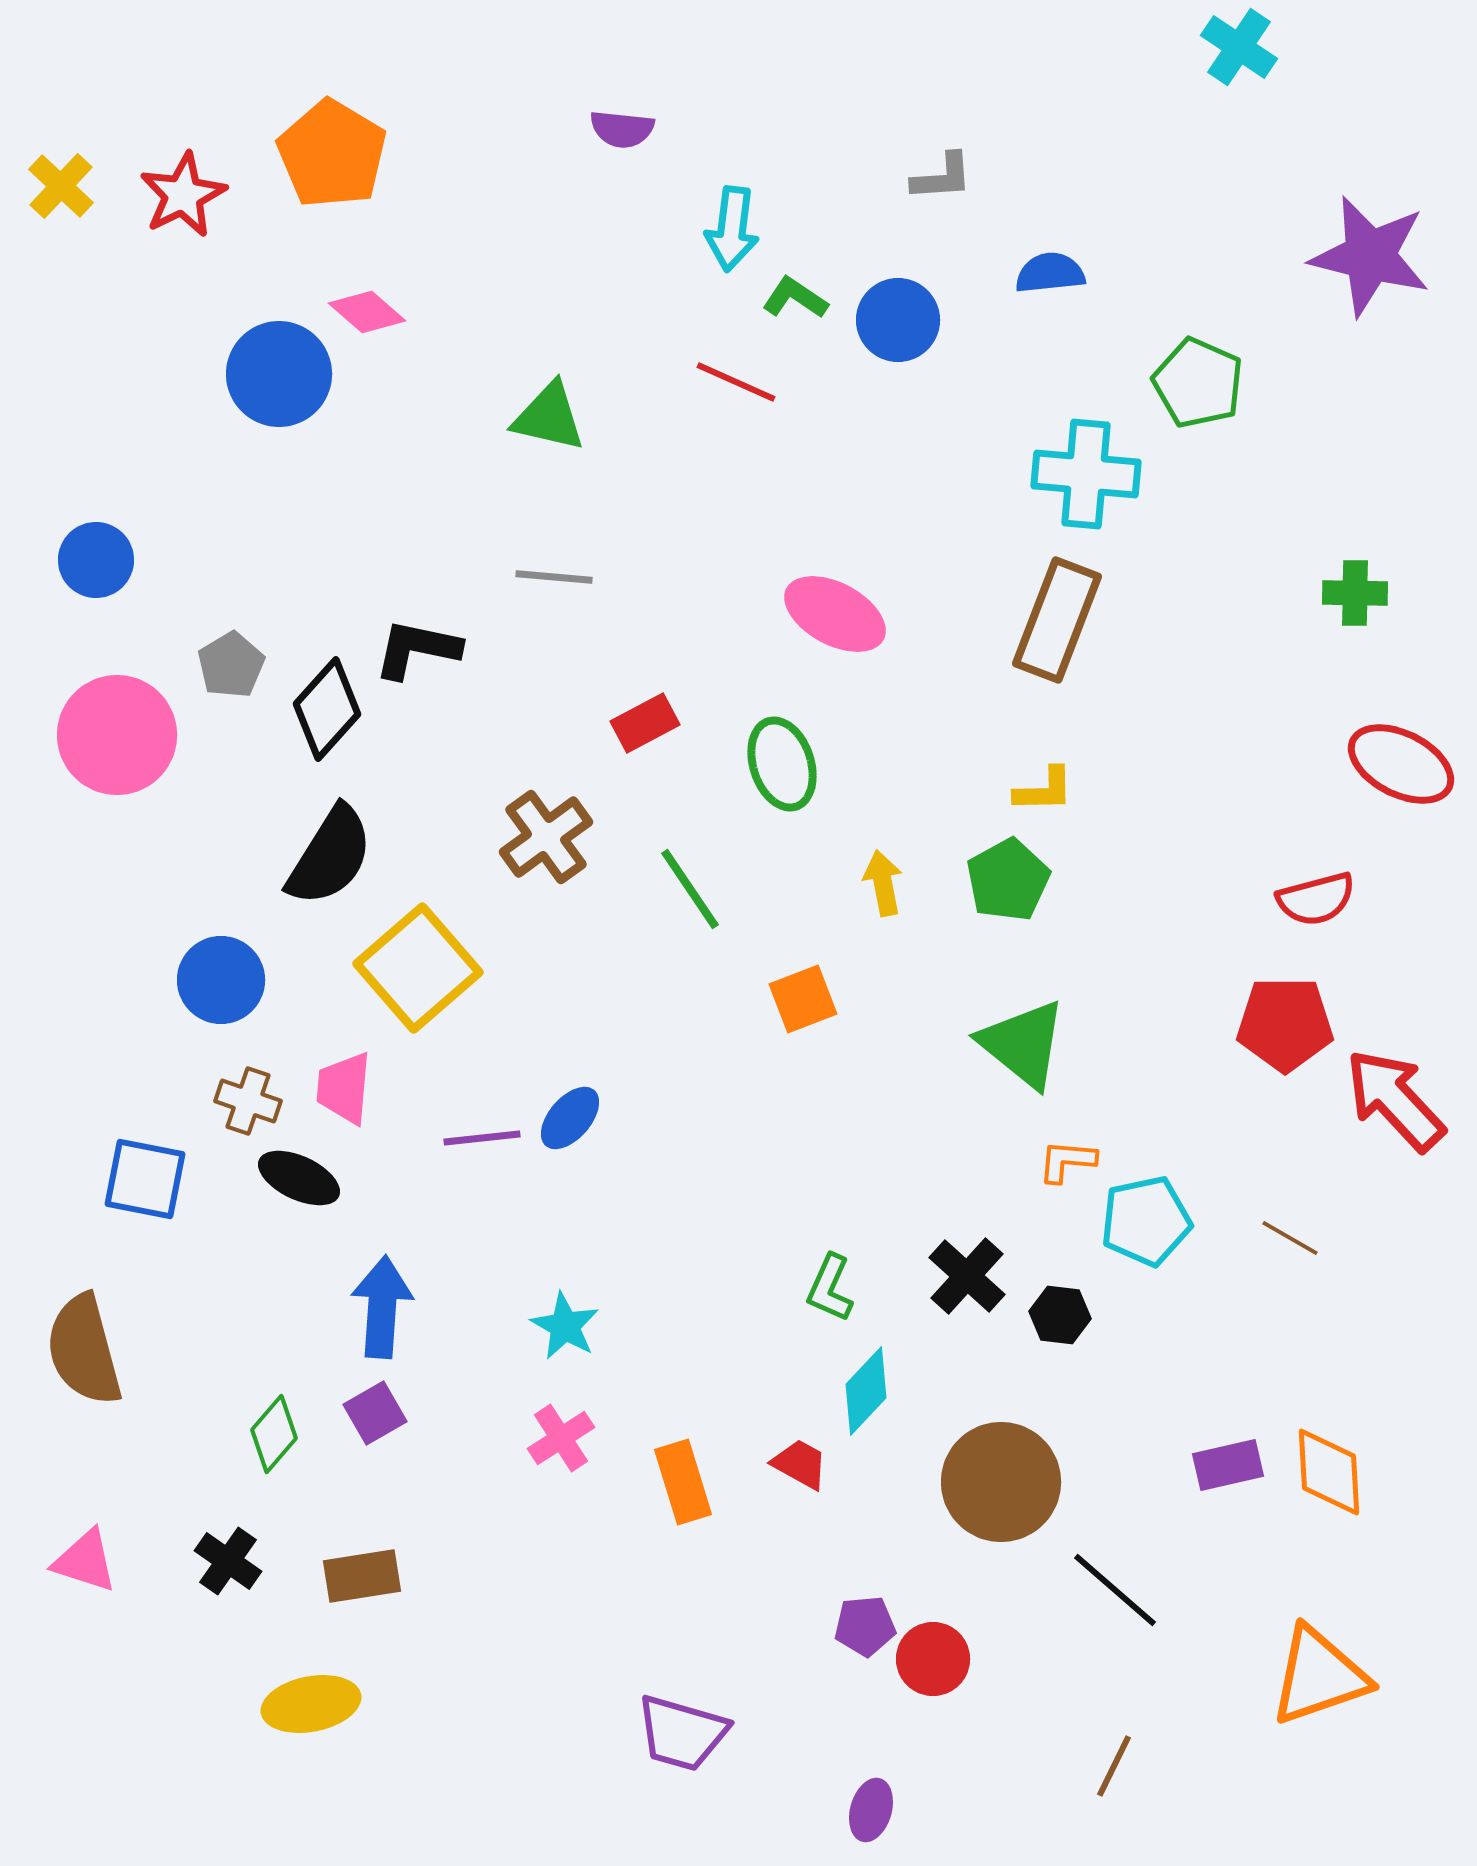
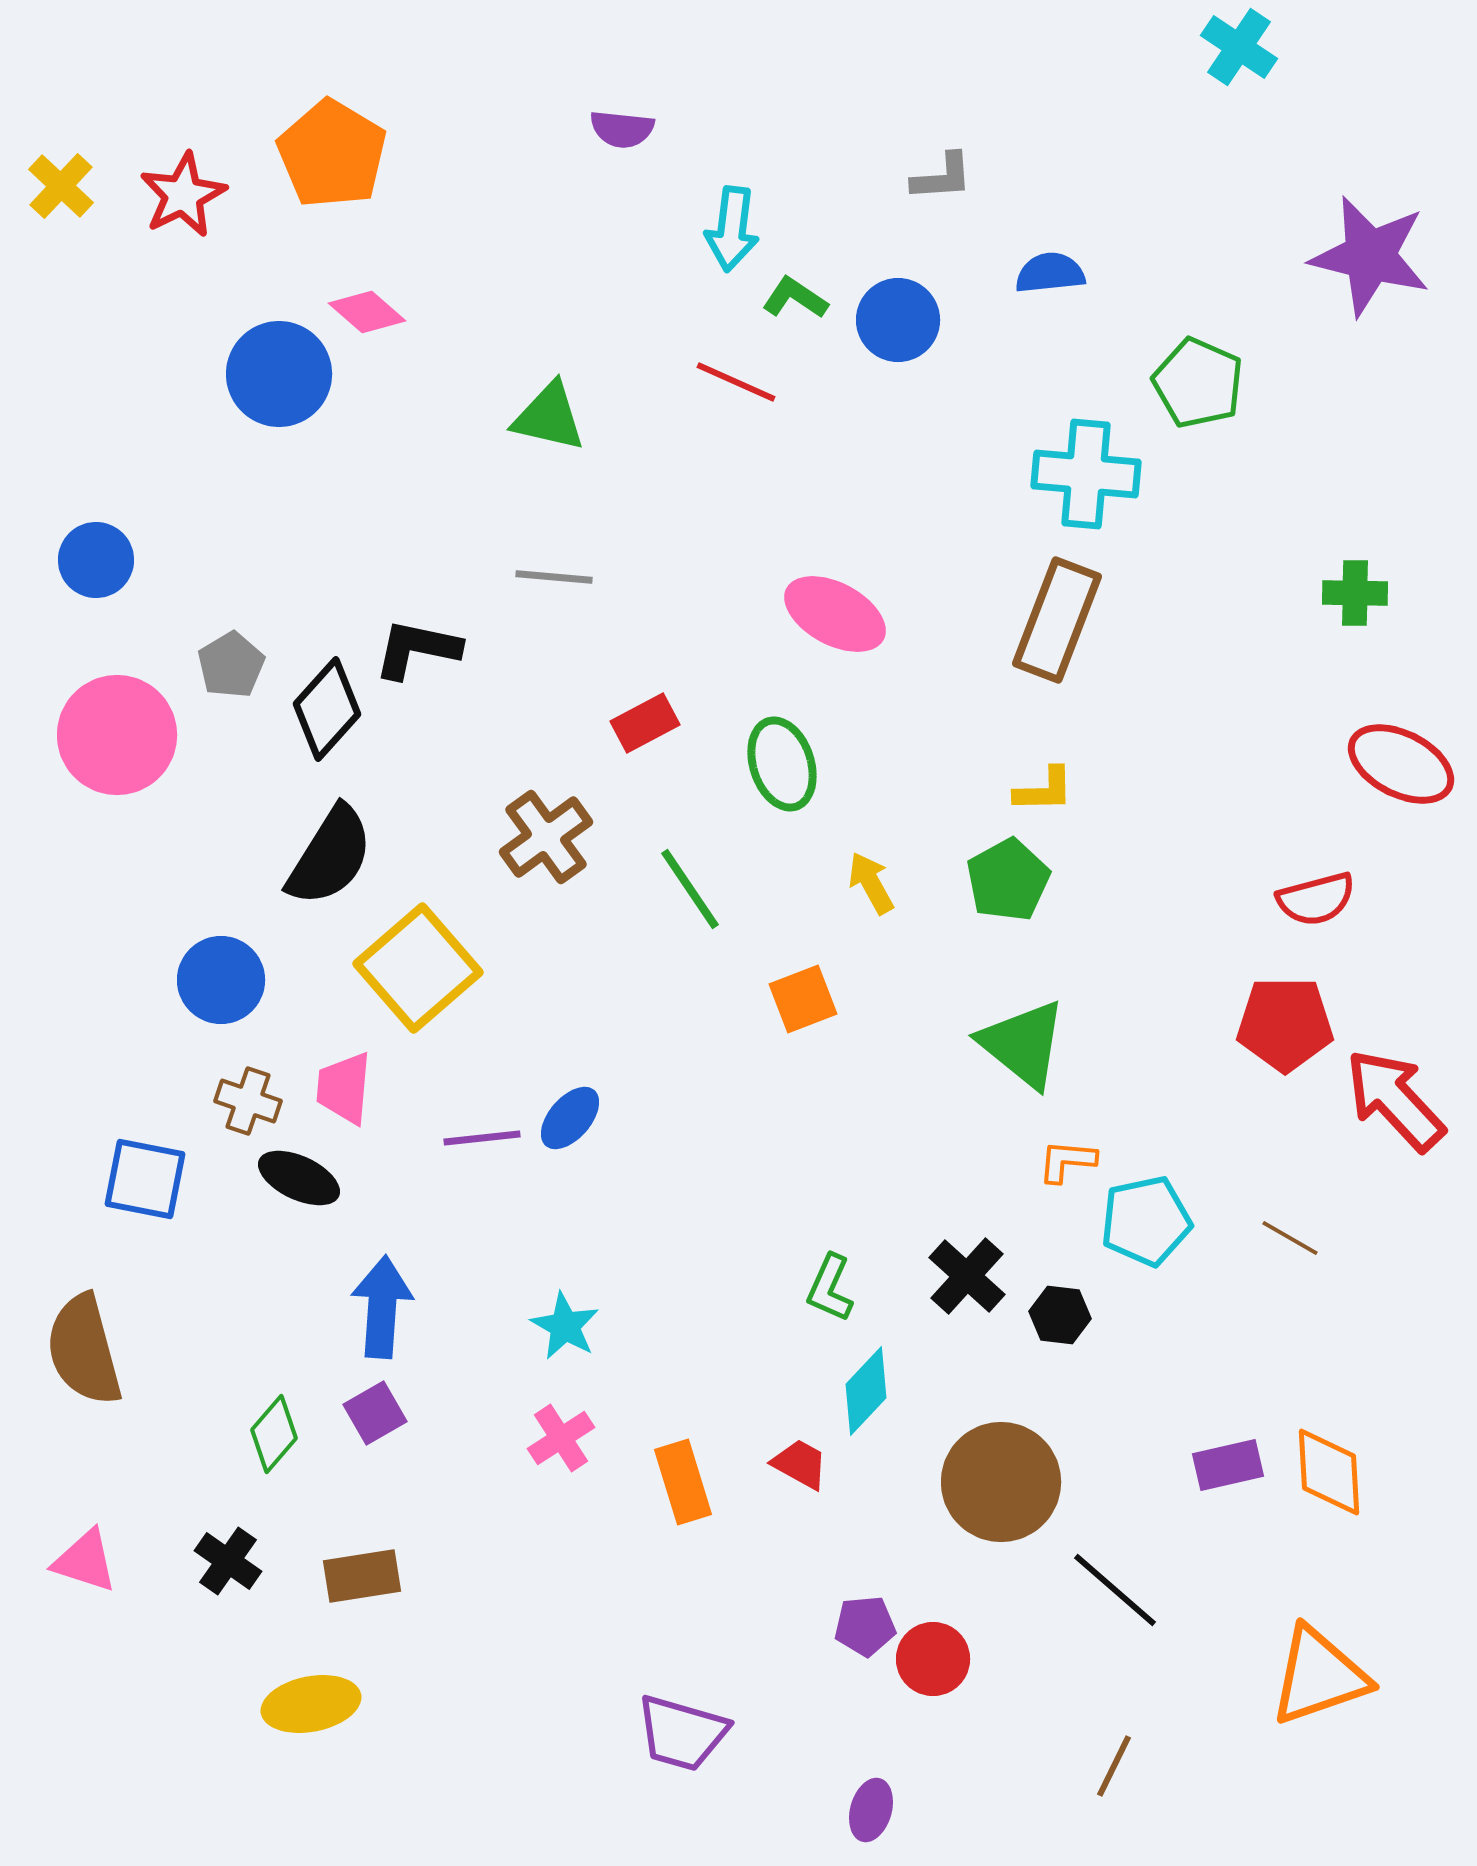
yellow arrow at (883, 883): moved 12 px left; rotated 18 degrees counterclockwise
